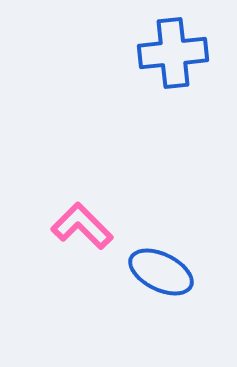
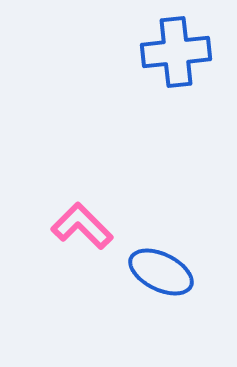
blue cross: moved 3 px right, 1 px up
